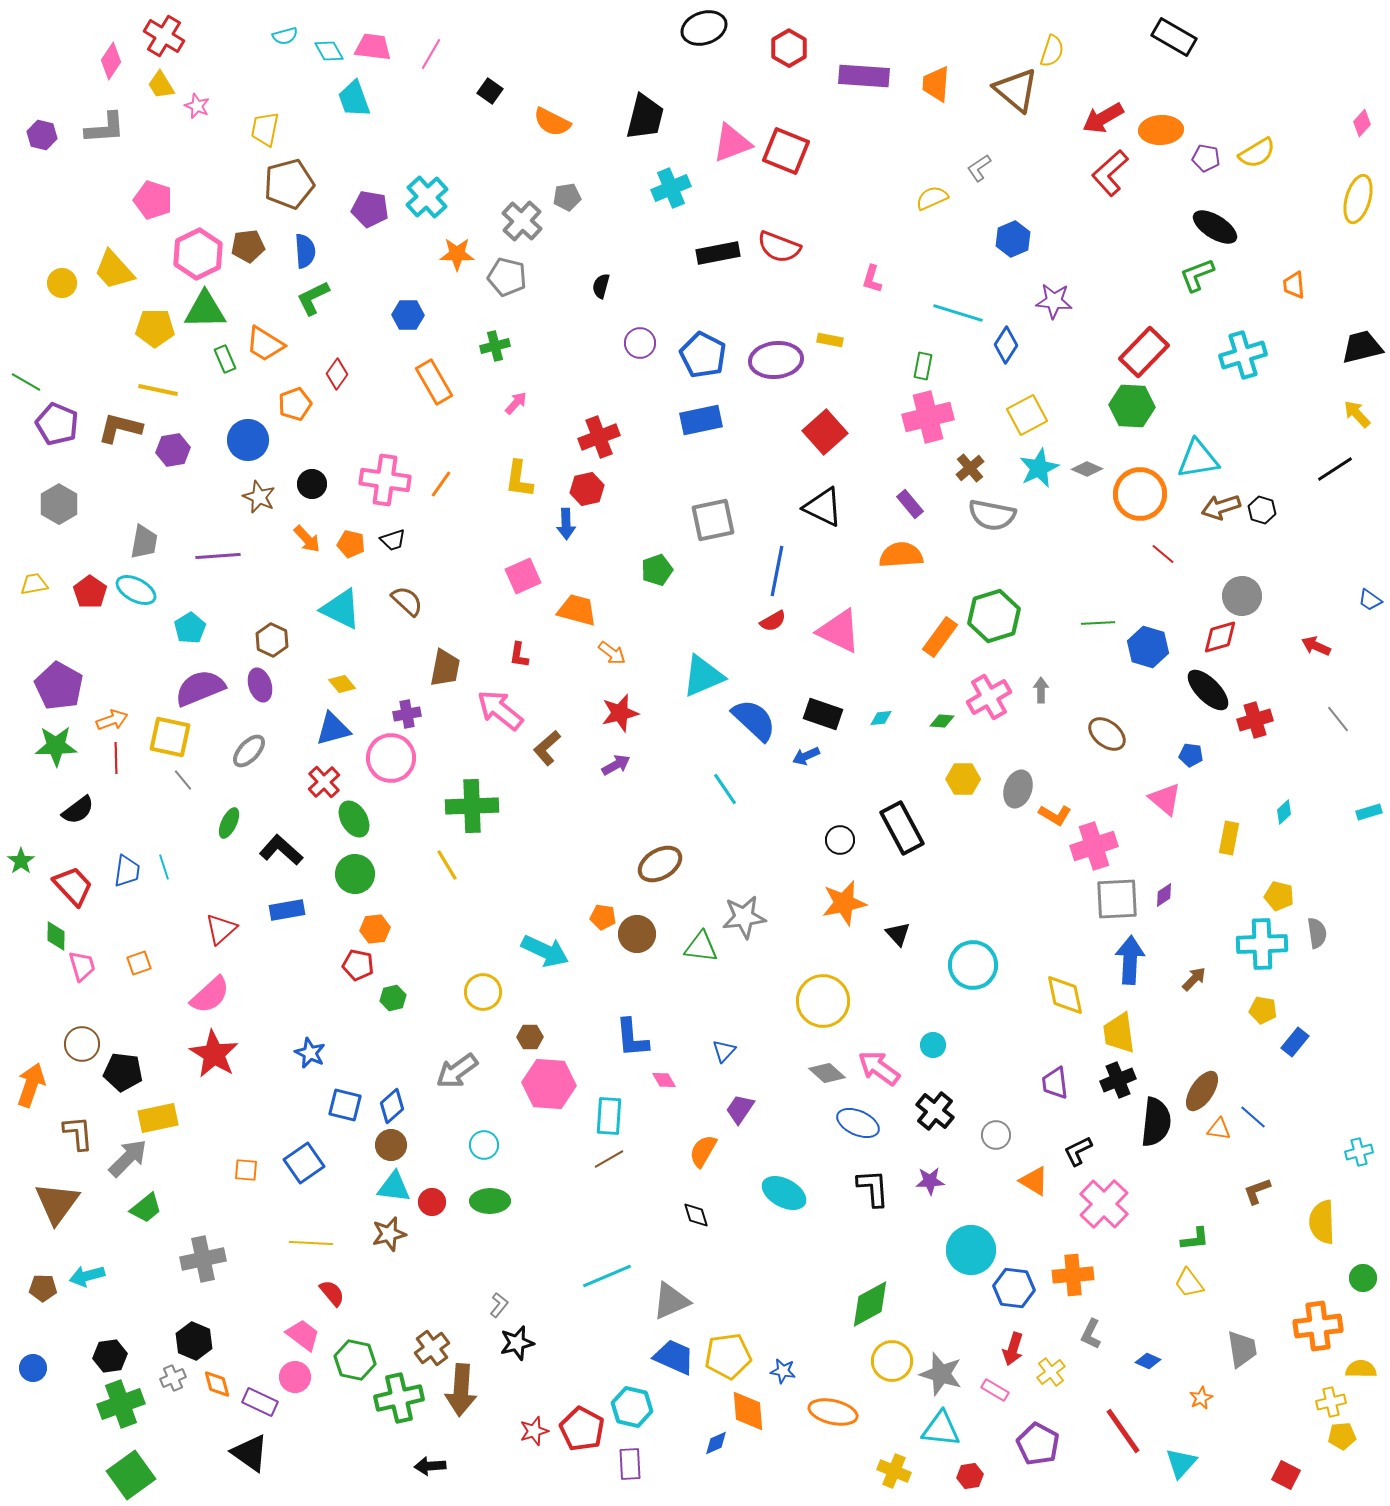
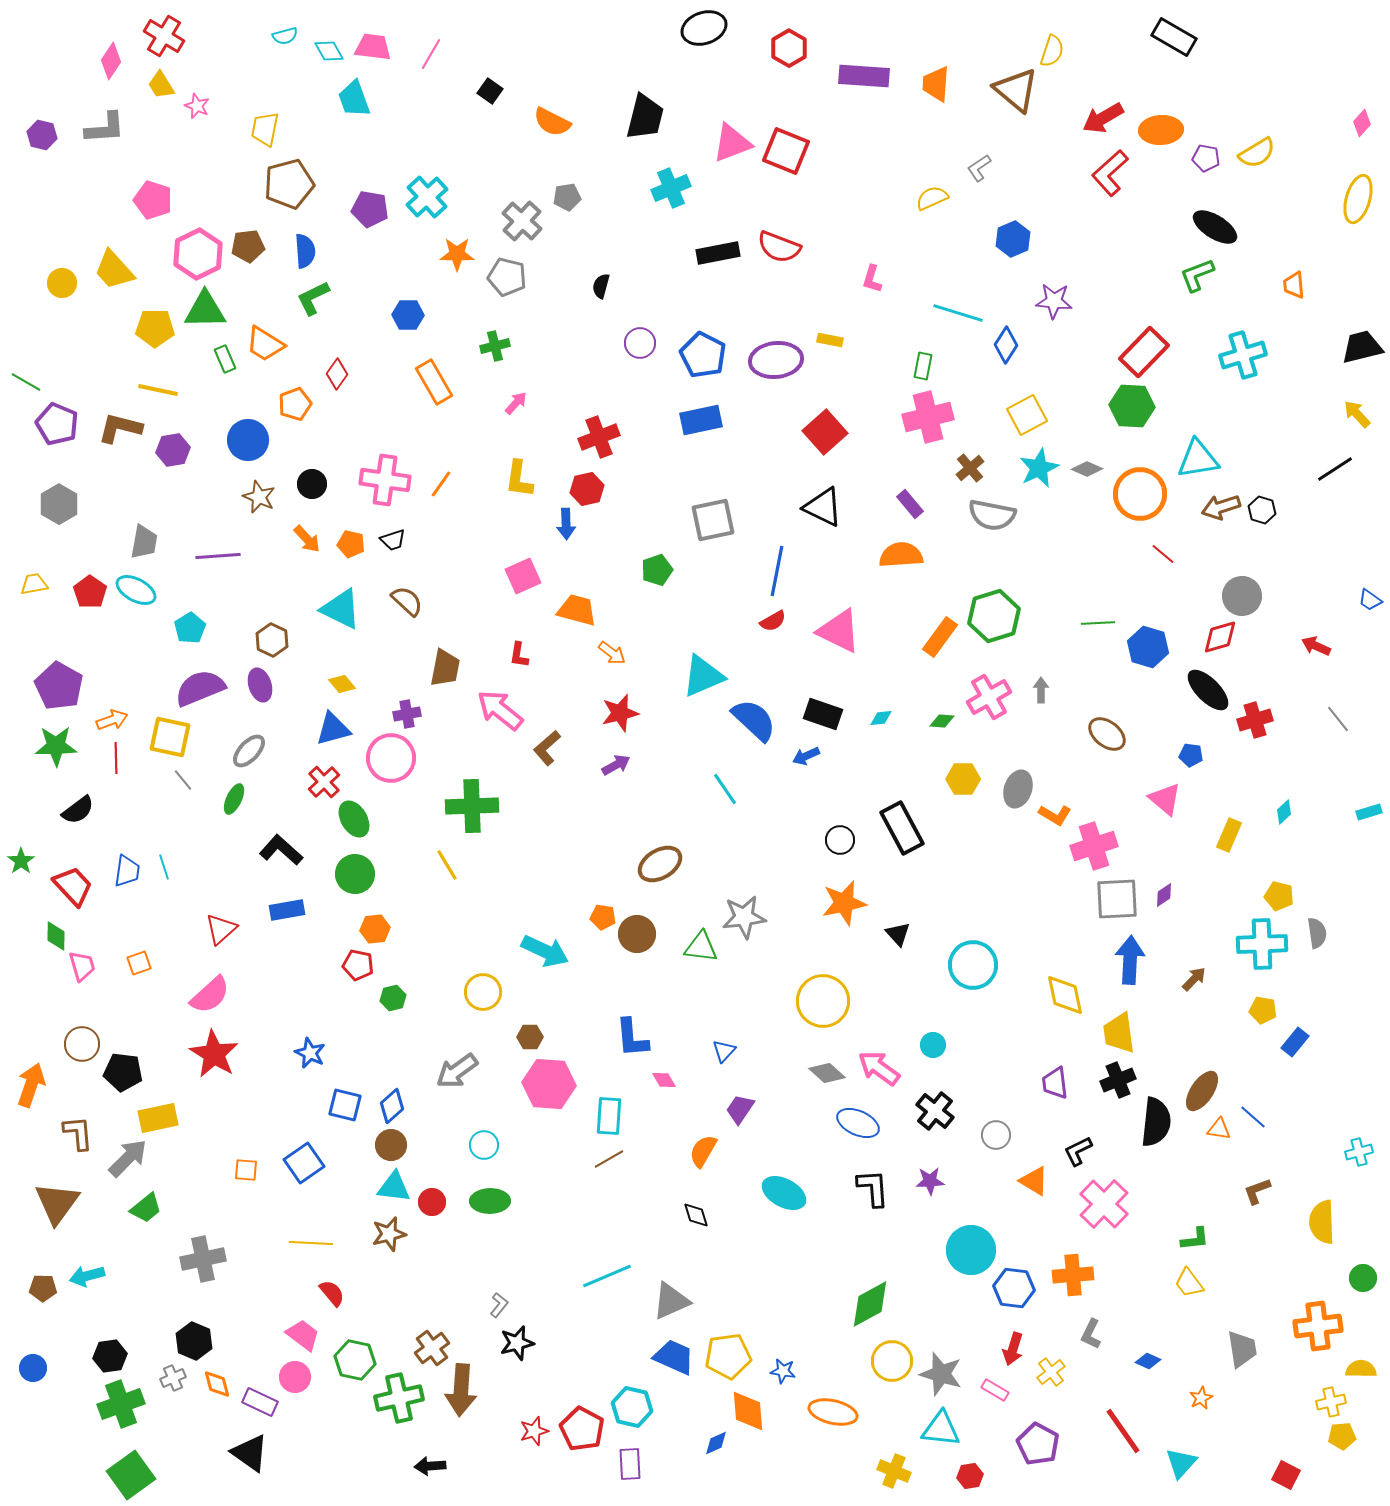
green ellipse at (229, 823): moved 5 px right, 24 px up
yellow rectangle at (1229, 838): moved 3 px up; rotated 12 degrees clockwise
